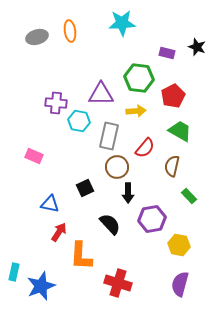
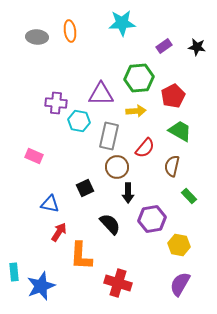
gray ellipse: rotated 20 degrees clockwise
black star: rotated 12 degrees counterclockwise
purple rectangle: moved 3 px left, 7 px up; rotated 49 degrees counterclockwise
green hexagon: rotated 12 degrees counterclockwise
cyan rectangle: rotated 18 degrees counterclockwise
purple semicircle: rotated 15 degrees clockwise
